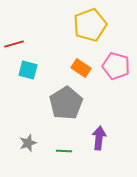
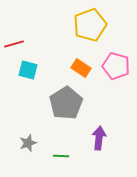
green line: moved 3 px left, 5 px down
